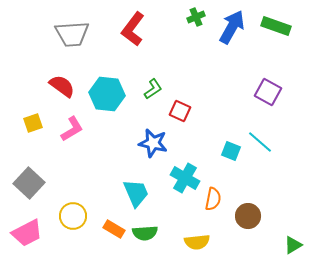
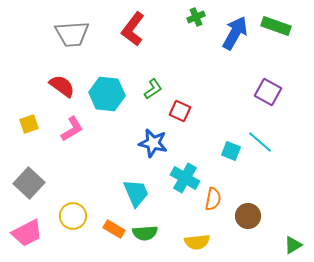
blue arrow: moved 3 px right, 6 px down
yellow square: moved 4 px left, 1 px down
